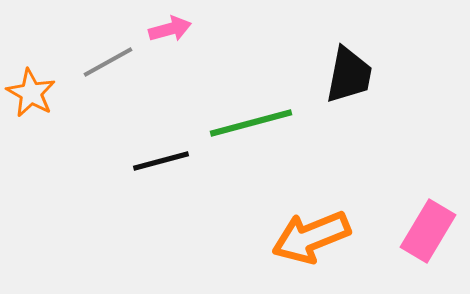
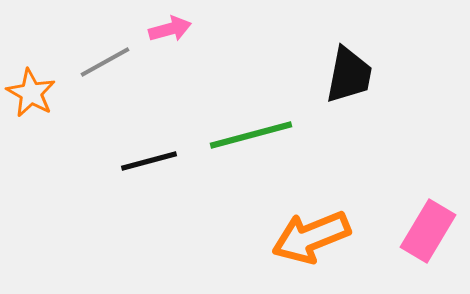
gray line: moved 3 px left
green line: moved 12 px down
black line: moved 12 px left
